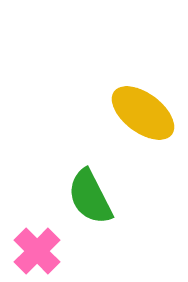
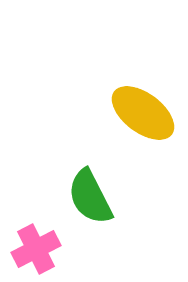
pink cross: moved 1 px left, 2 px up; rotated 18 degrees clockwise
